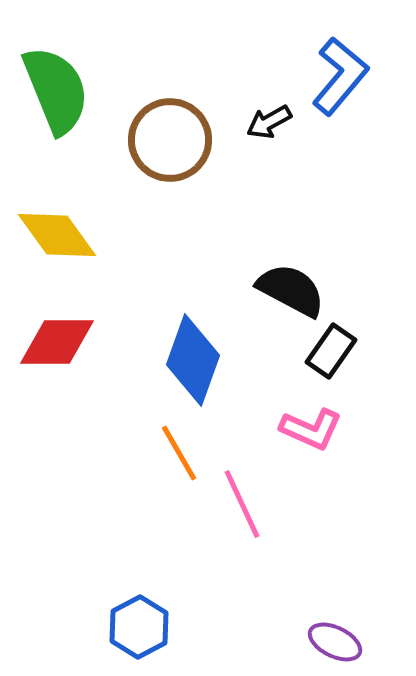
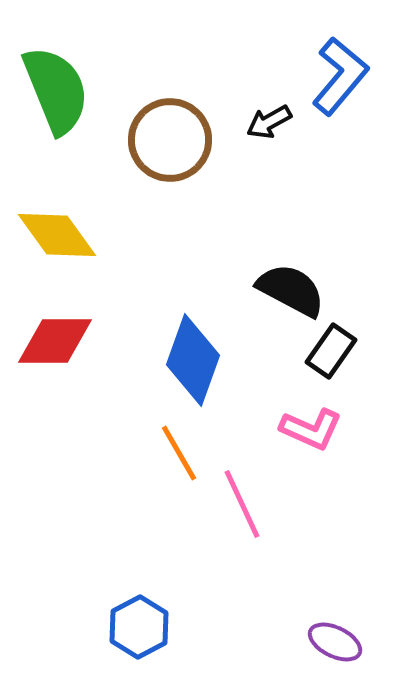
red diamond: moved 2 px left, 1 px up
